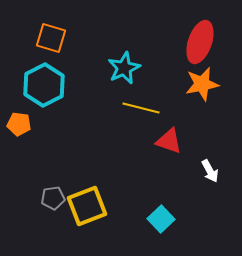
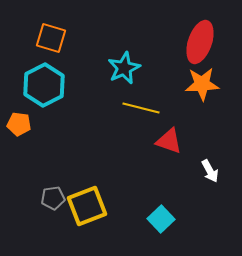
orange star: rotated 8 degrees clockwise
